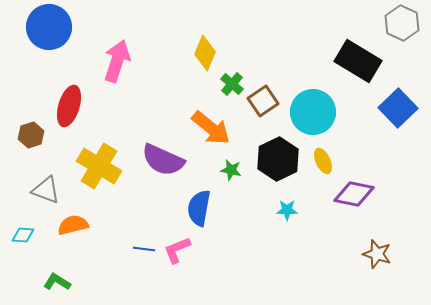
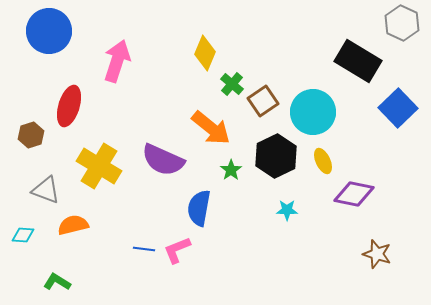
blue circle: moved 4 px down
black hexagon: moved 2 px left, 3 px up
green star: rotated 25 degrees clockwise
